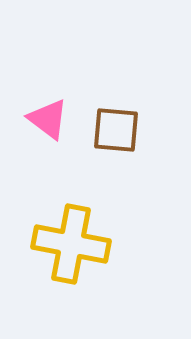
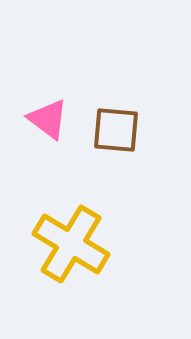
yellow cross: rotated 20 degrees clockwise
